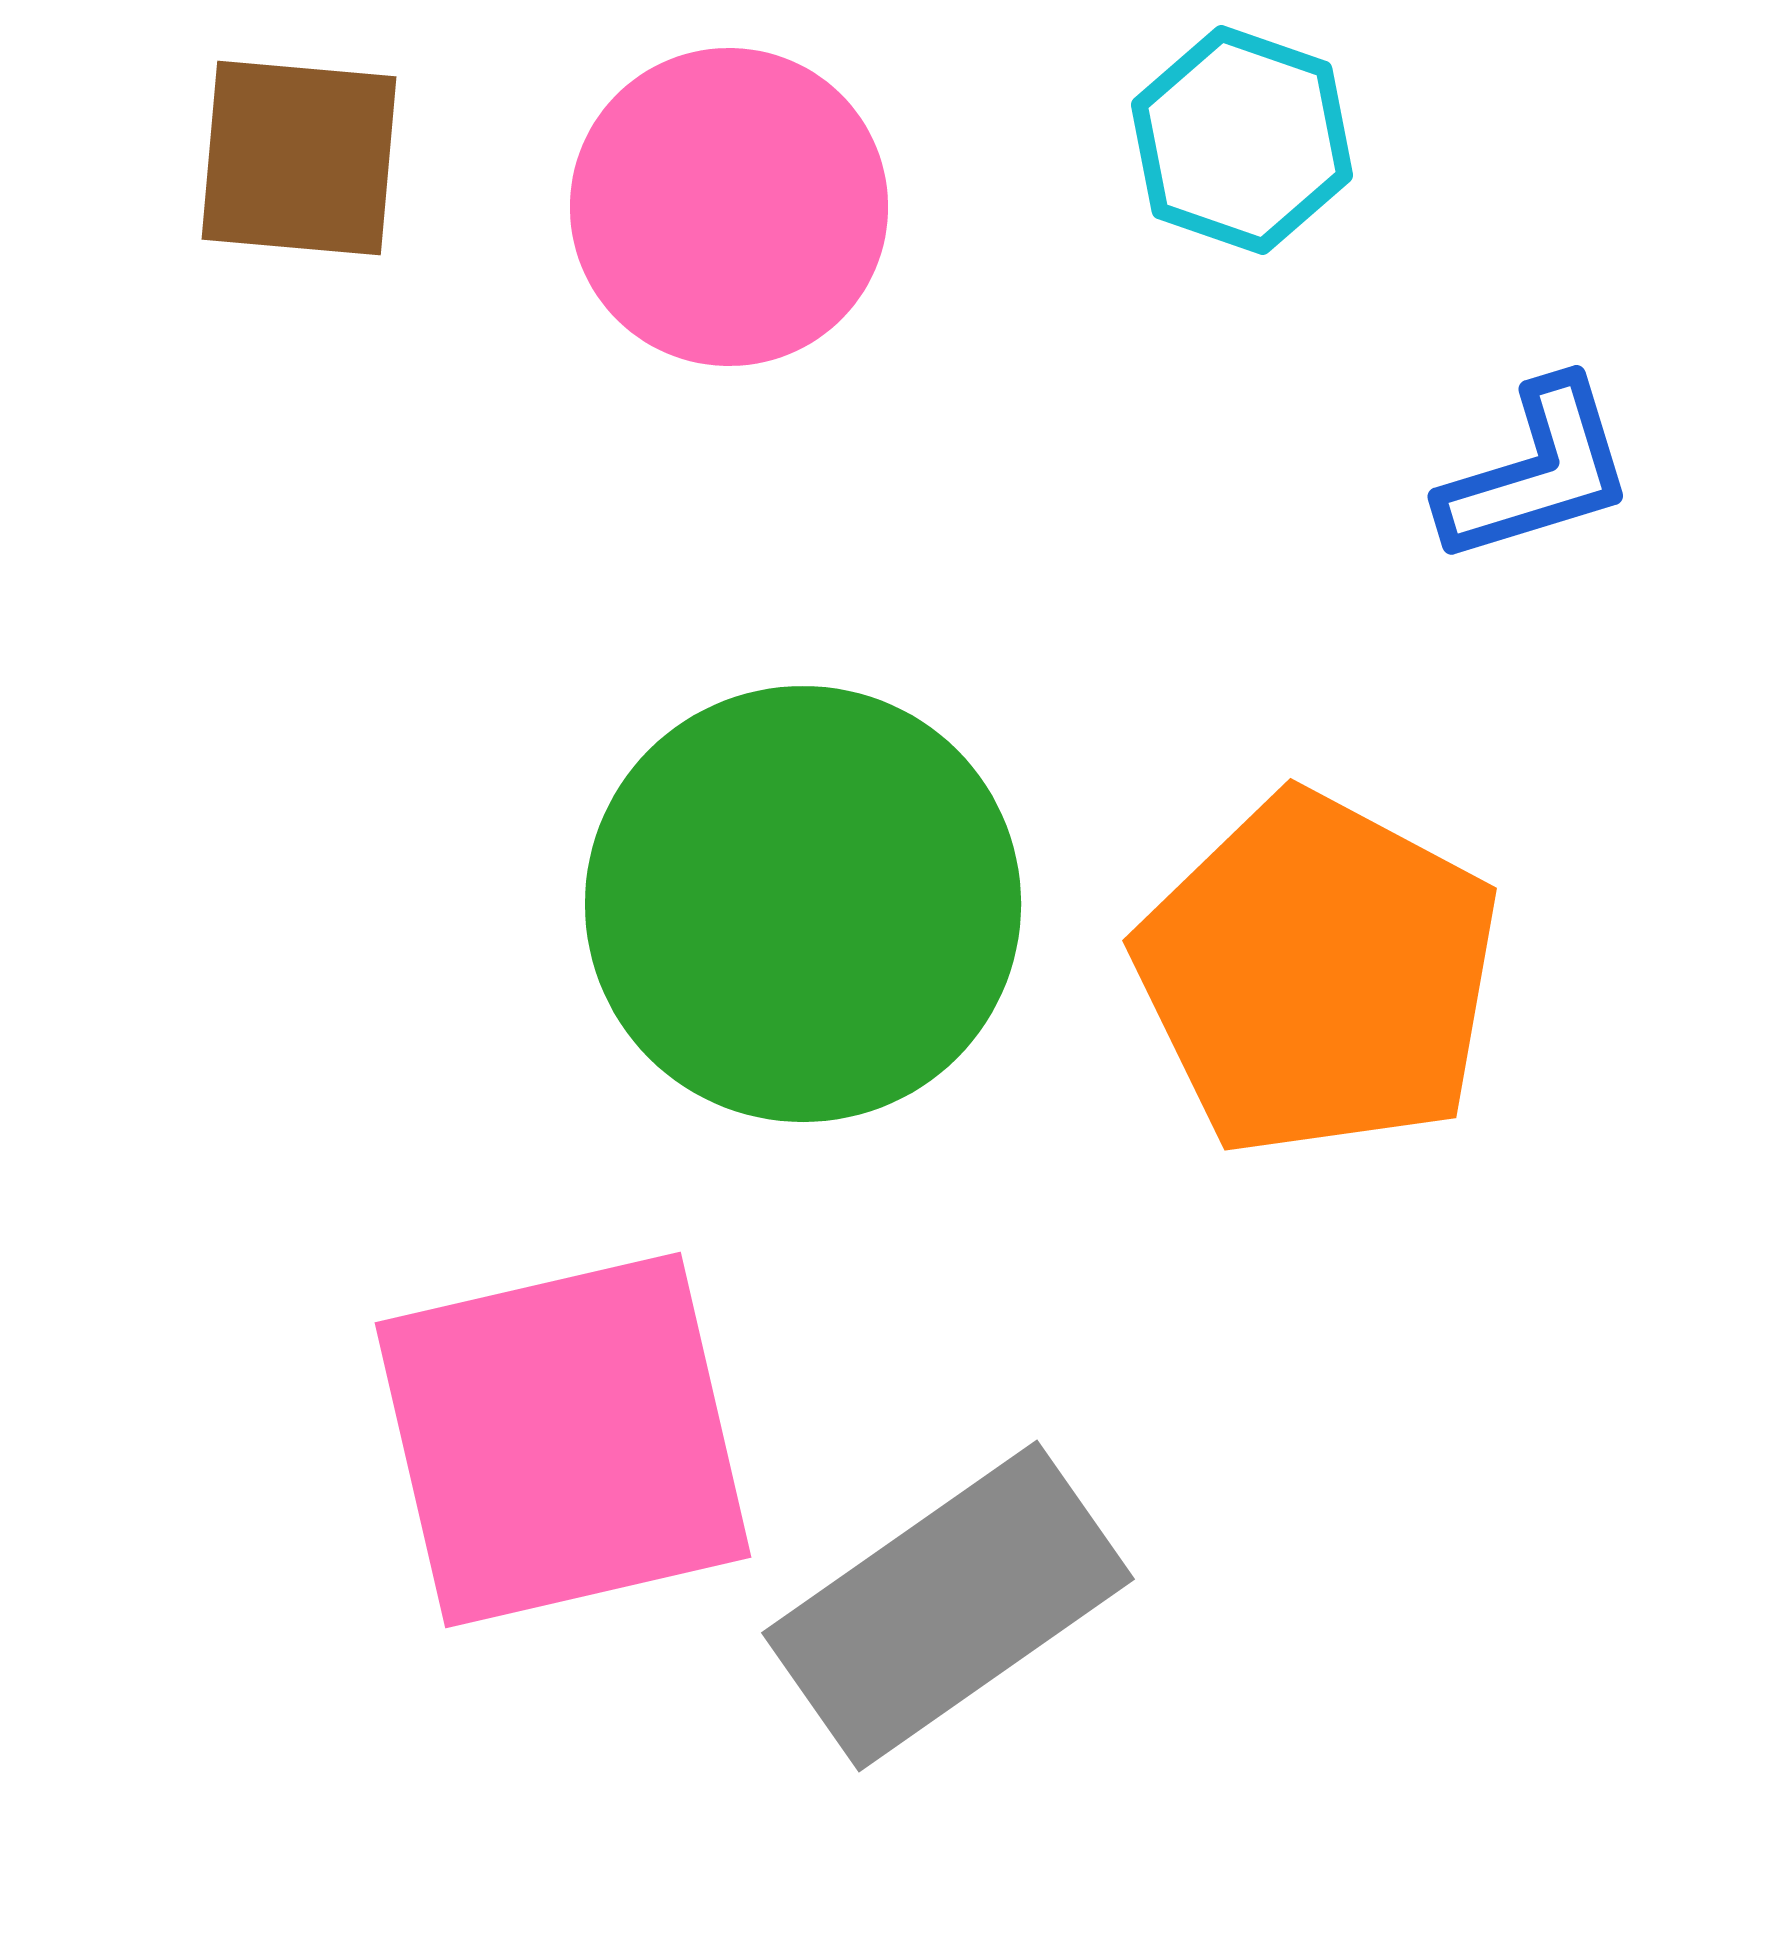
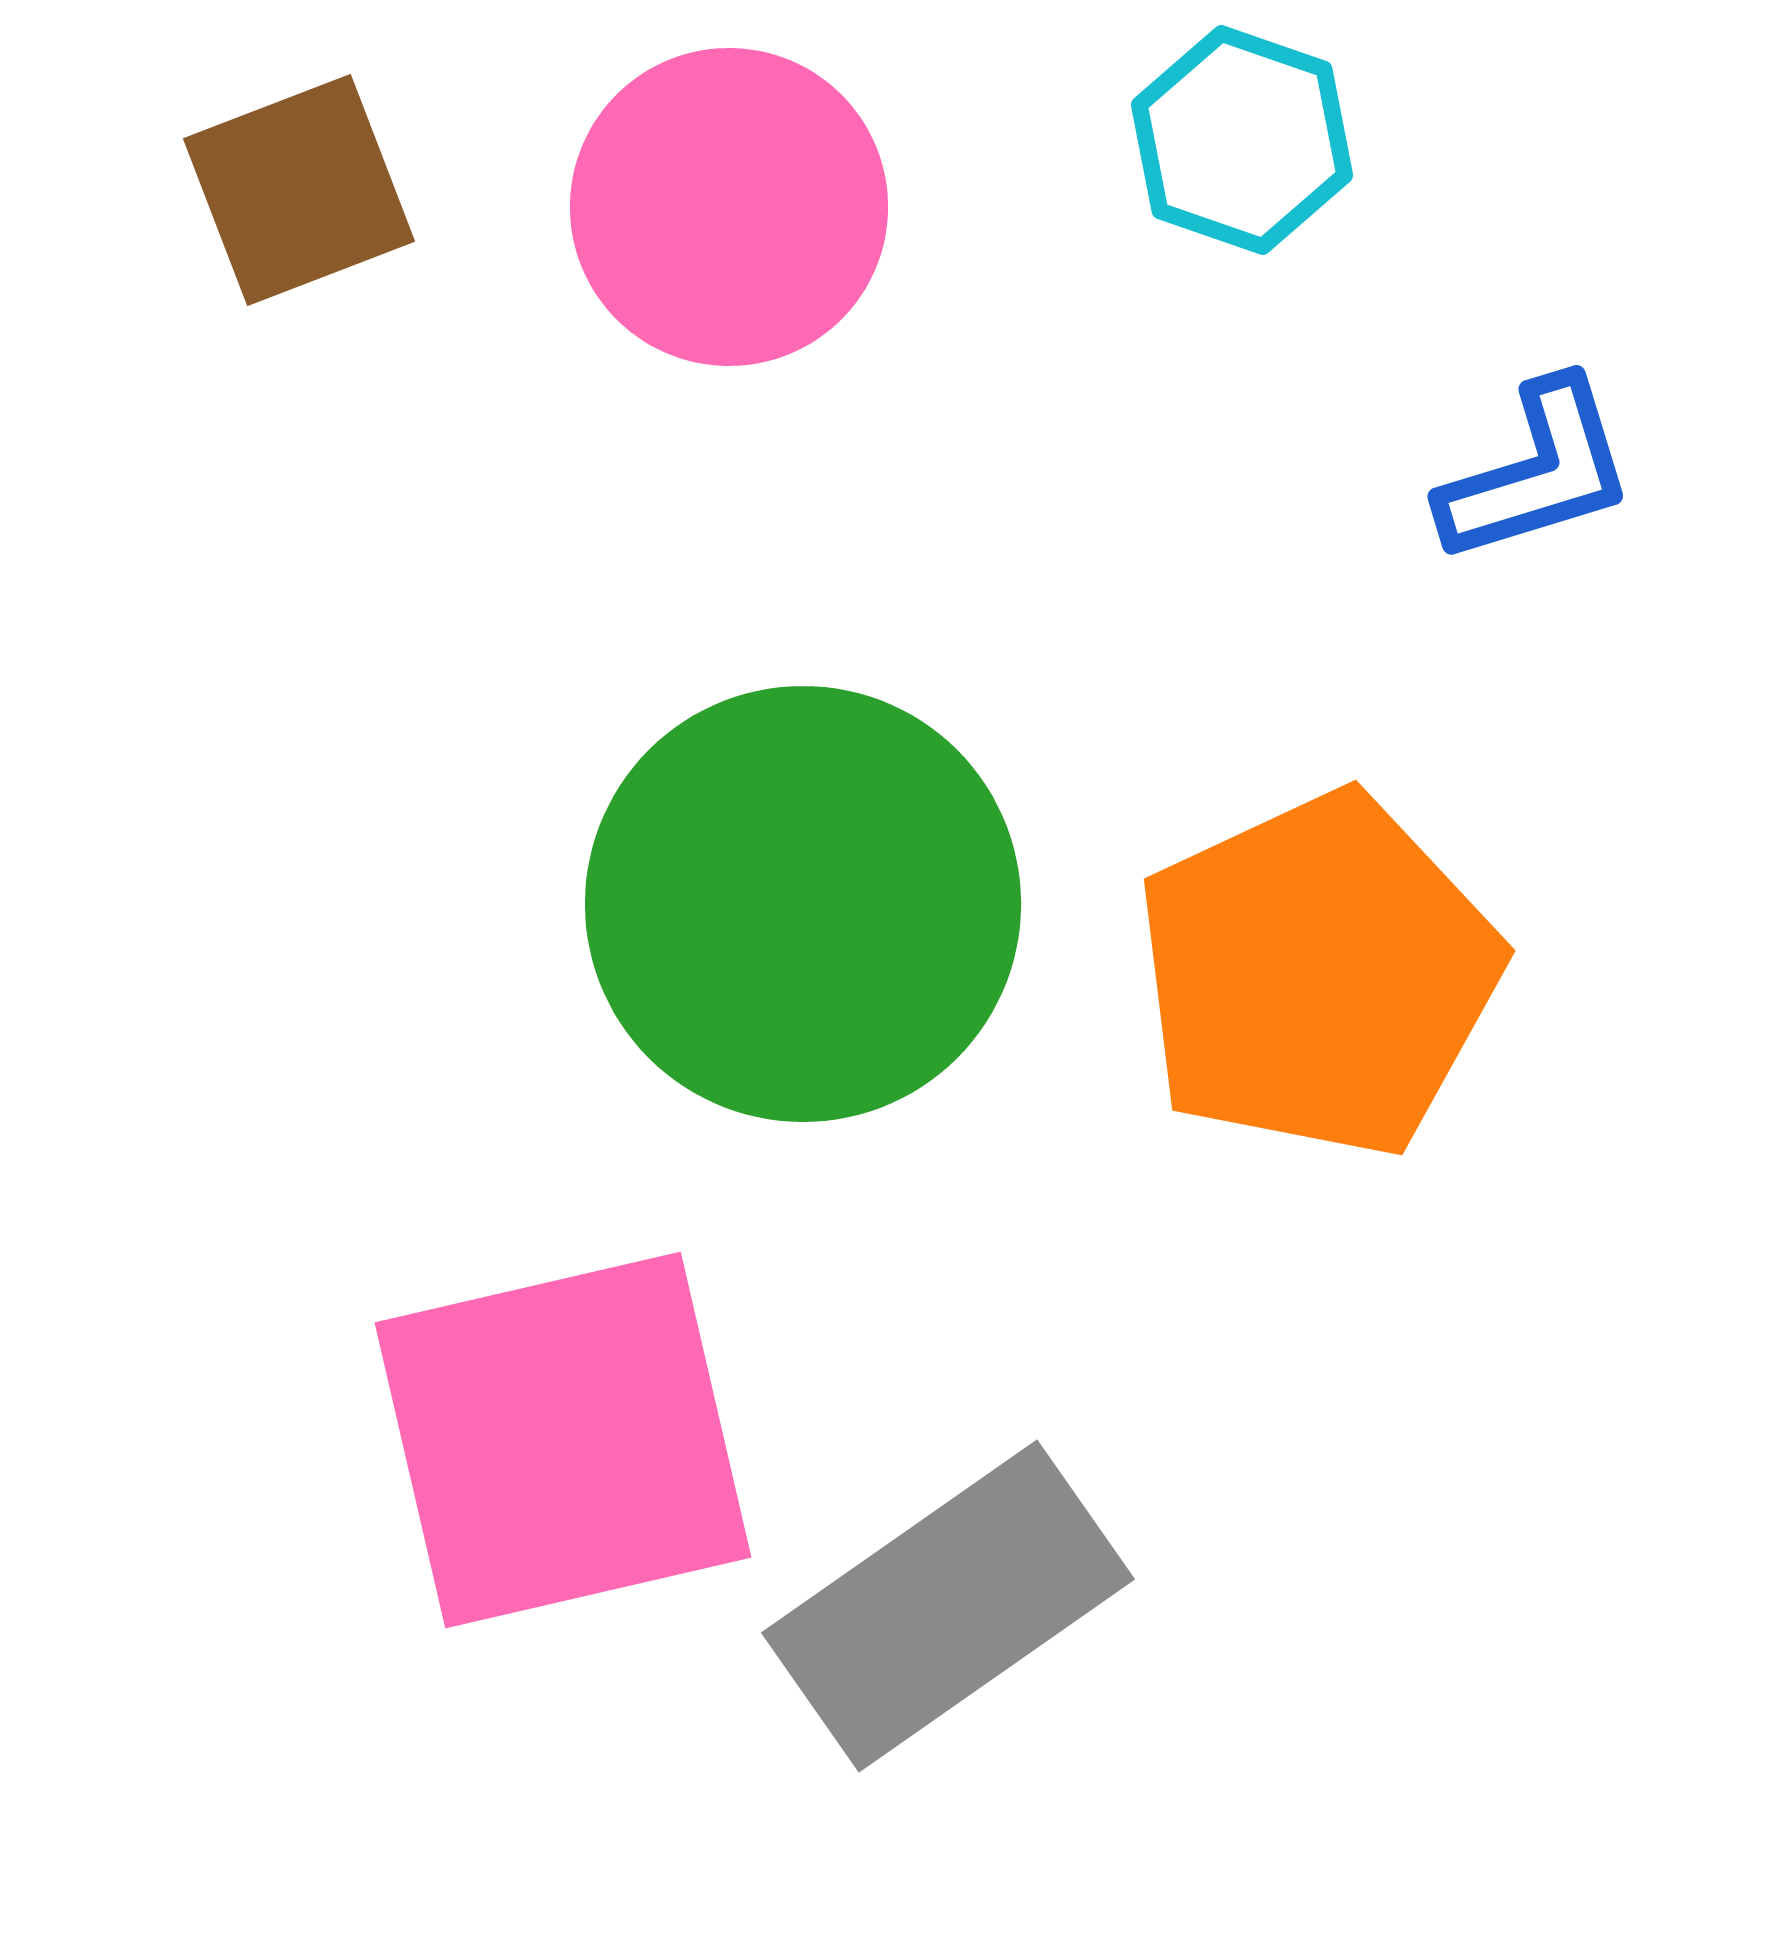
brown square: moved 32 px down; rotated 26 degrees counterclockwise
orange pentagon: rotated 19 degrees clockwise
